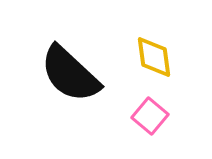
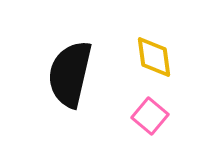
black semicircle: rotated 60 degrees clockwise
